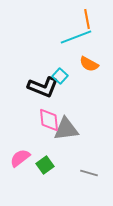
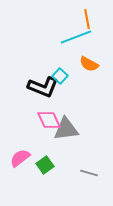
pink diamond: rotated 20 degrees counterclockwise
